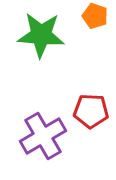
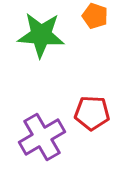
red pentagon: moved 1 px right, 2 px down
purple cross: moved 1 px left, 1 px down
